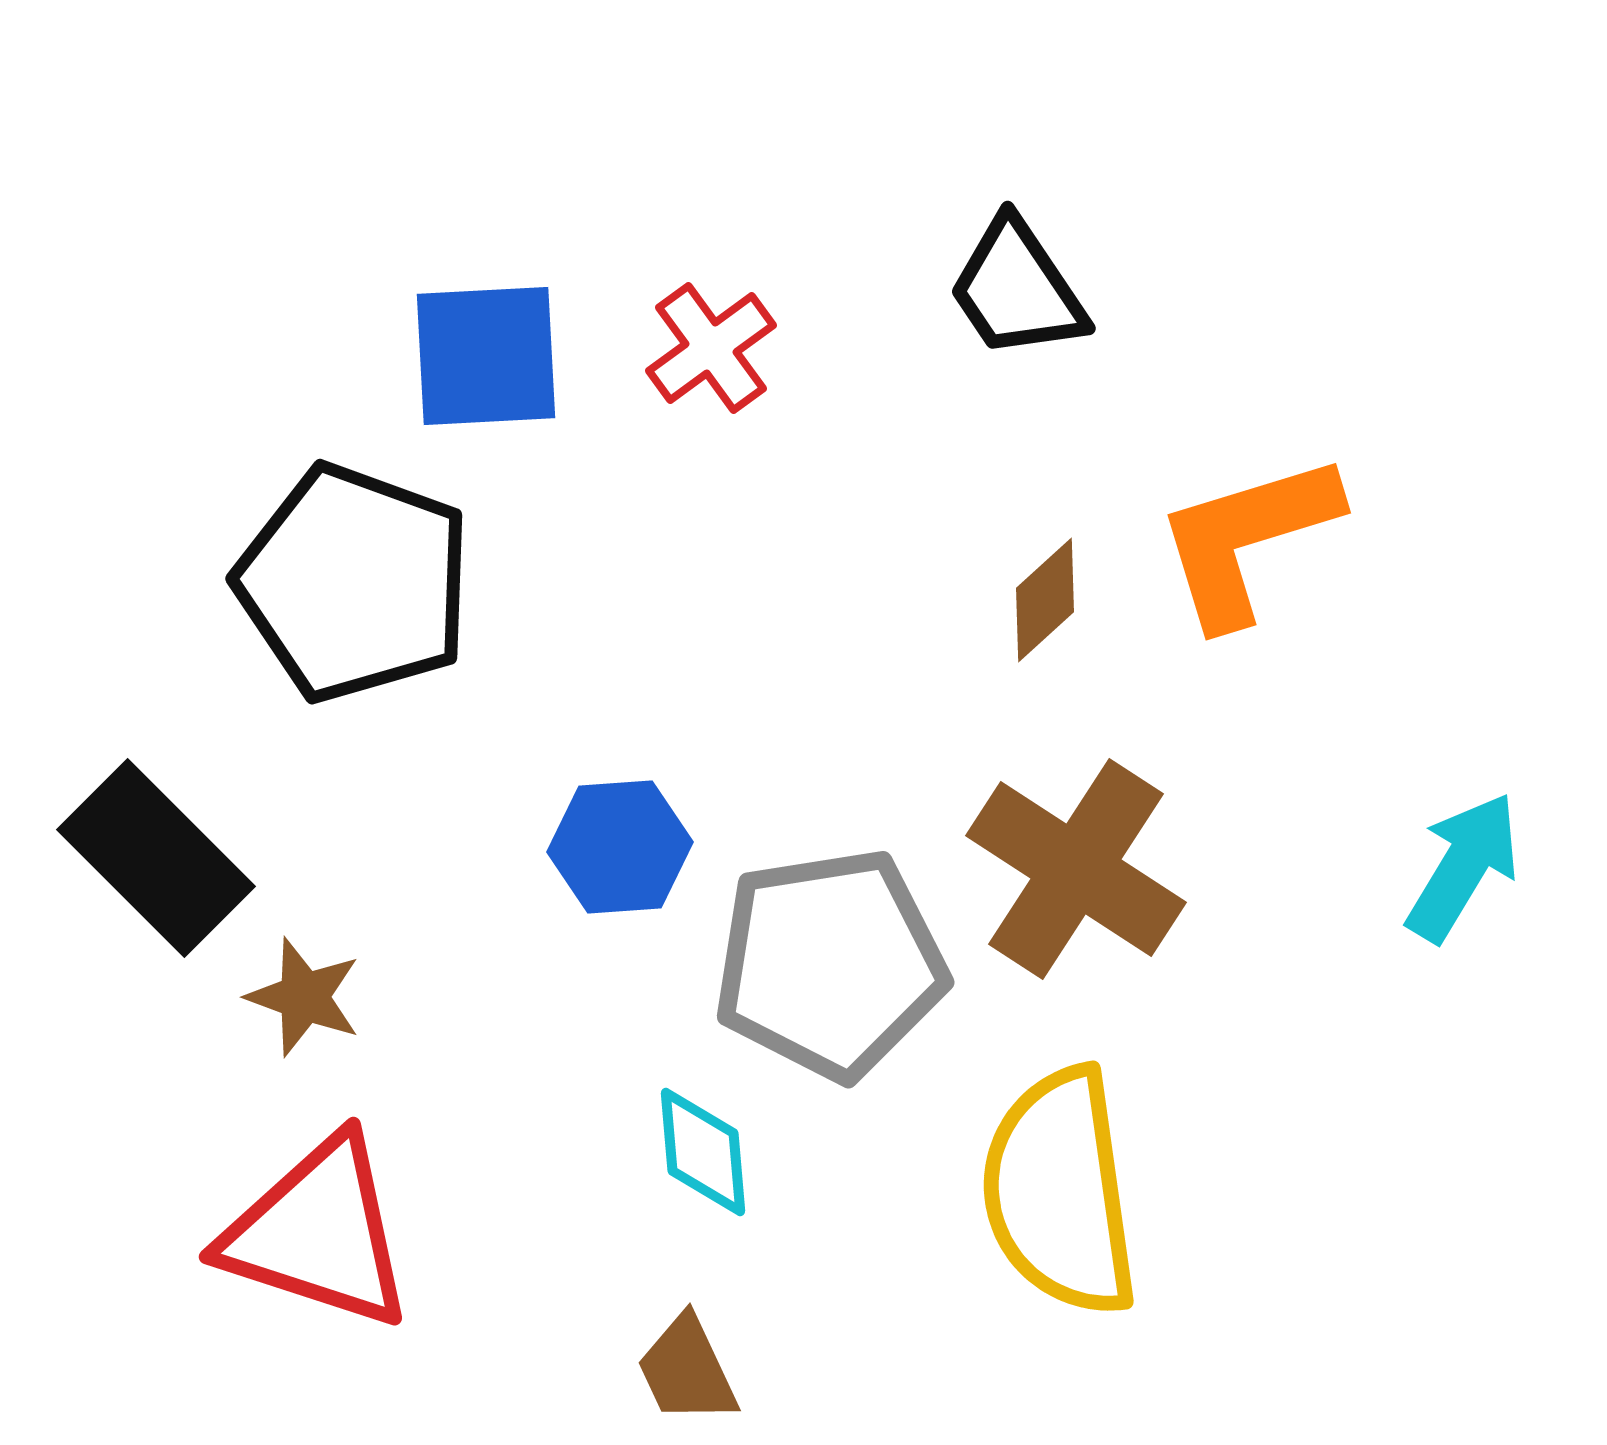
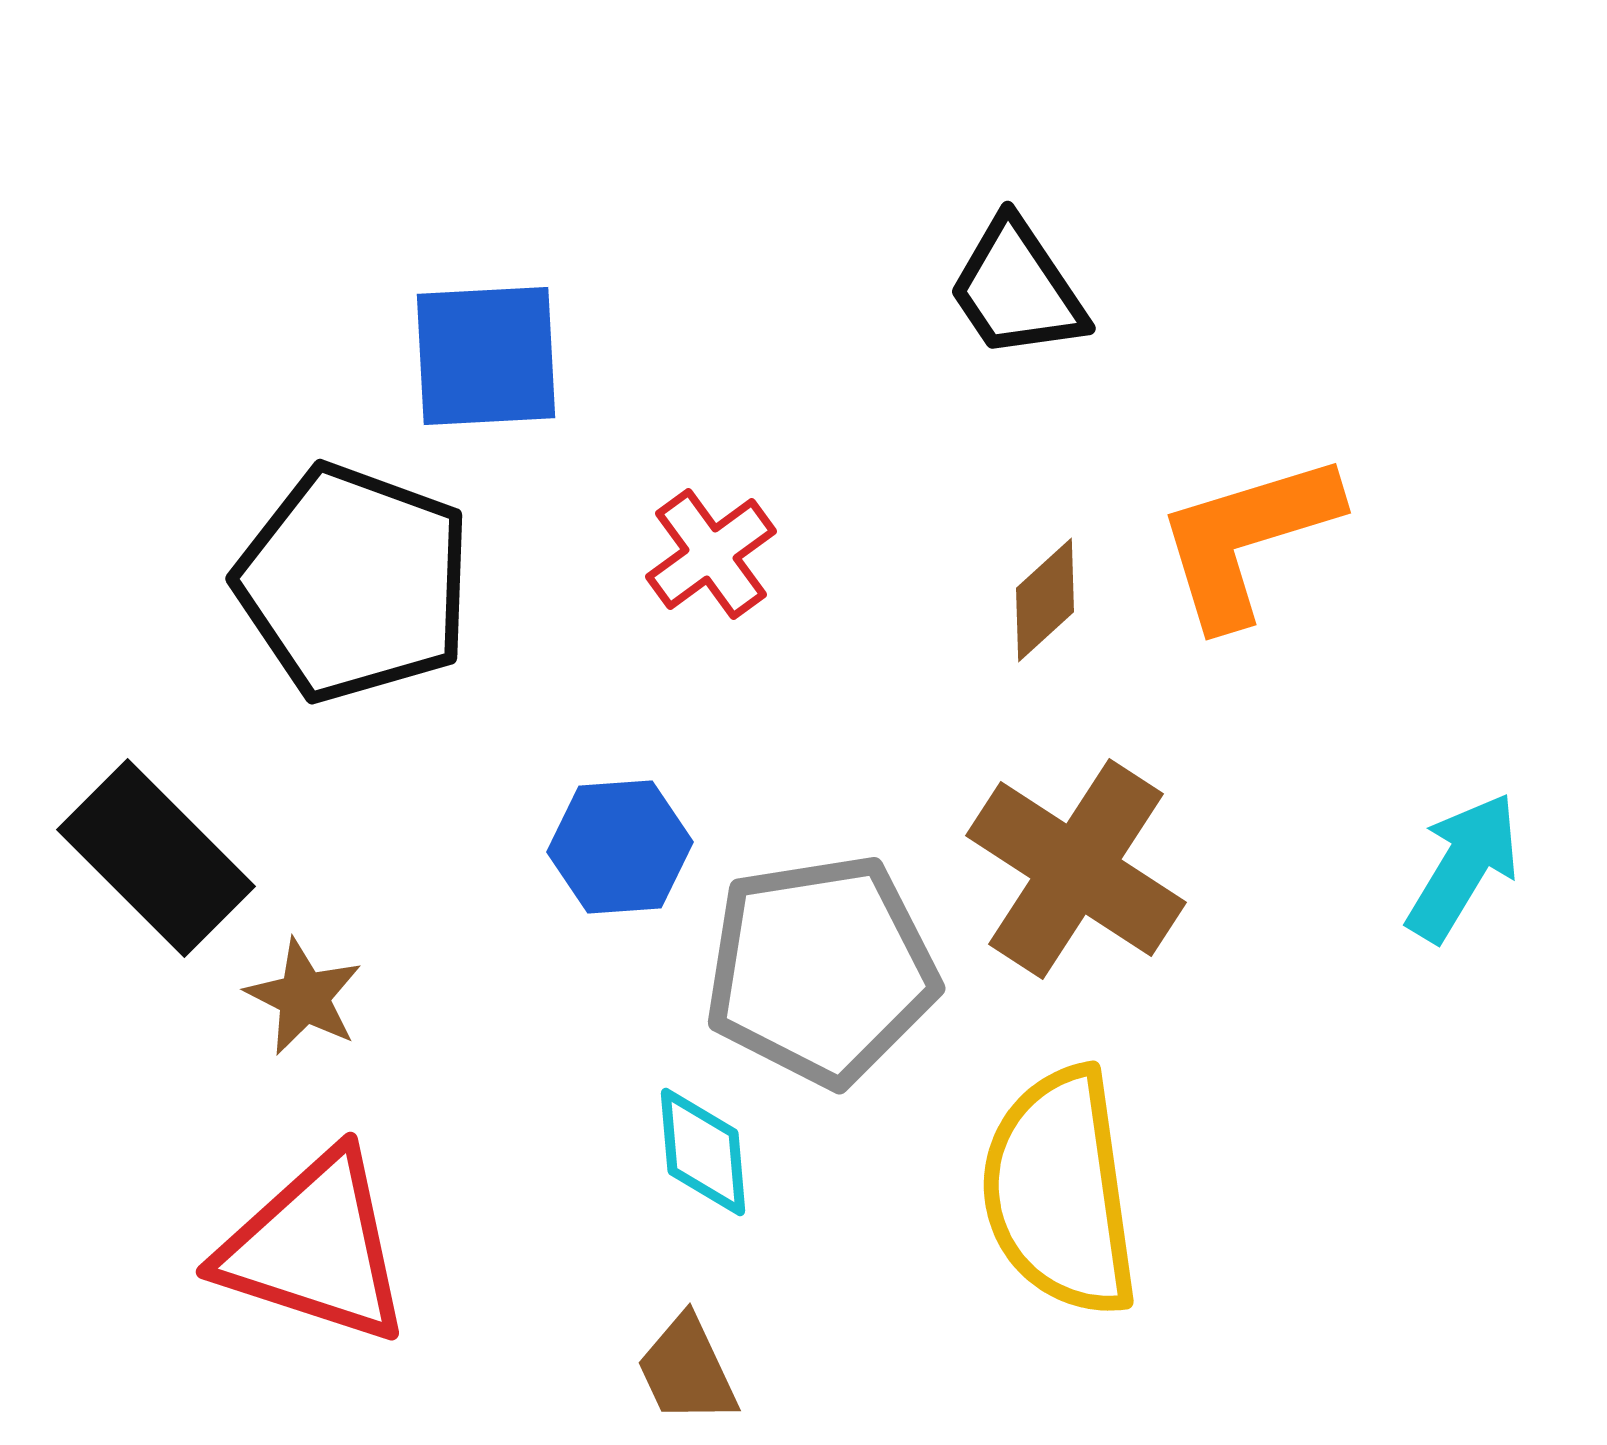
red cross: moved 206 px down
gray pentagon: moved 9 px left, 6 px down
brown star: rotated 7 degrees clockwise
red triangle: moved 3 px left, 15 px down
